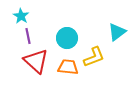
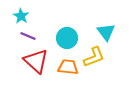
cyan triangle: moved 11 px left; rotated 30 degrees counterclockwise
purple line: rotated 56 degrees counterclockwise
